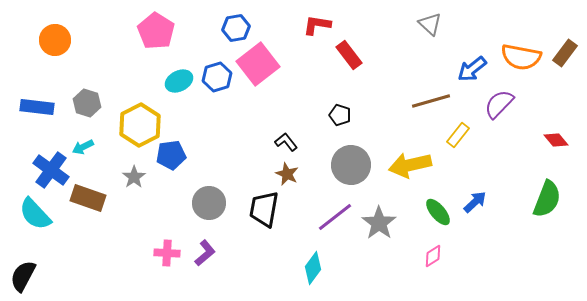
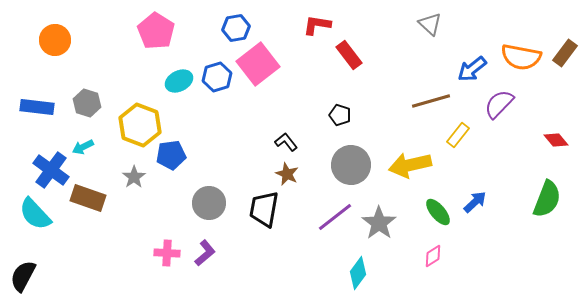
yellow hexagon at (140, 125): rotated 12 degrees counterclockwise
cyan diamond at (313, 268): moved 45 px right, 5 px down
